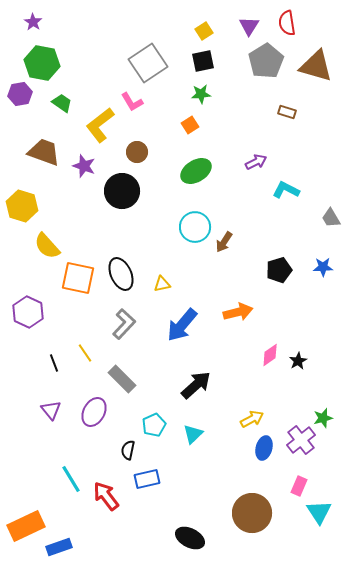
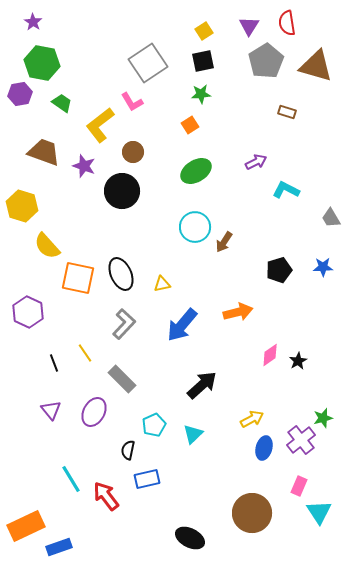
brown circle at (137, 152): moved 4 px left
black arrow at (196, 385): moved 6 px right
